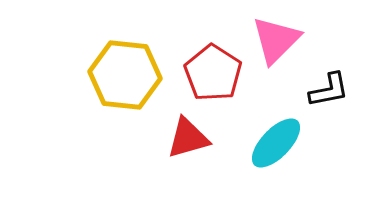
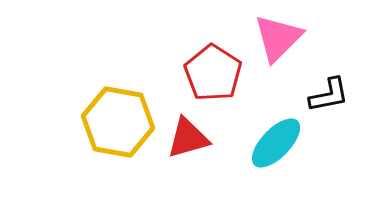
pink triangle: moved 2 px right, 2 px up
yellow hexagon: moved 7 px left, 47 px down; rotated 4 degrees clockwise
black L-shape: moved 5 px down
